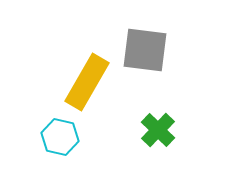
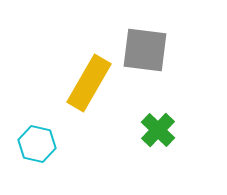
yellow rectangle: moved 2 px right, 1 px down
cyan hexagon: moved 23 px left, 7 px down
